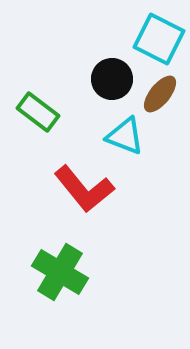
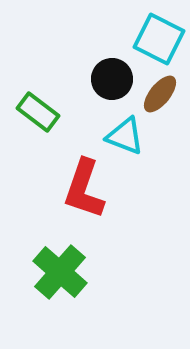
red L-shape: rotated 58 degrees clockwise
green cross: rotated 10 degrees clockwise
